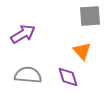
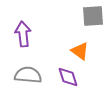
gray square: moved 3 px right
purple arrow: rotated 65 degrees counterclockwise
orange triangle: moved 2 px left; rotated 12 degrees counterclockwise
